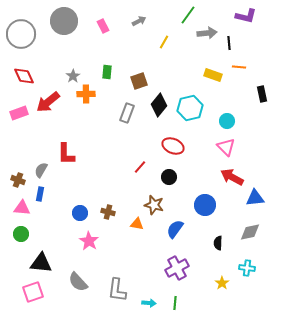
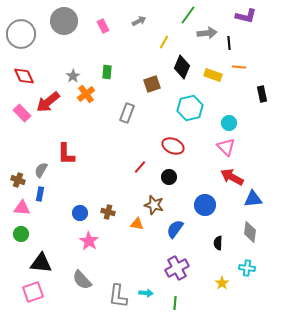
brown square at (139, 81): moved 13 px right, 3 px down
orange cross at (86, 94): rotated 36 degrees counterclockwise
black diamond at (159, 105): moved 23 px right, 38 px up; rotated 15 degrees counterclockwise
pink rectangle at (19, 113): moved 3 px right; rotated 66 degrees clockwise
cyan circle at (227, 121): moved 2 px right, 2 px down
blue triangle at (255, 198): moved 2 px left, 1 px down
gray diamond at (250, 232): rotated 70 degrees counterclockwise
gray semicircle at (78, 282): moved 4 px right, 2 px up
gray L-shape at (117, 290): moved 1 px right, 6 px down
cyan arrow at (149, 303): moved 3 px left, 10 px up
